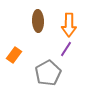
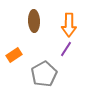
brown ellipse: moved 4 px left
orange rectangle: rotated 21 degrees clockwise
gray pentagon: moved 4 px left, 1 px down
